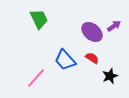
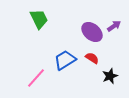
blue trapezoid: rotated 100 degrees clockwise
